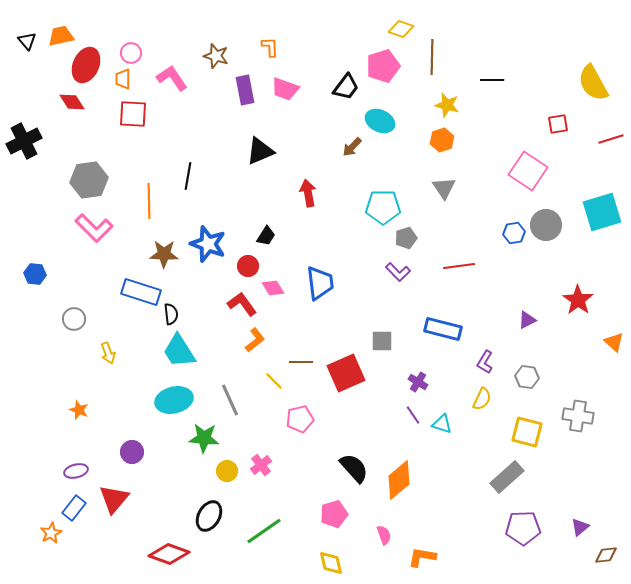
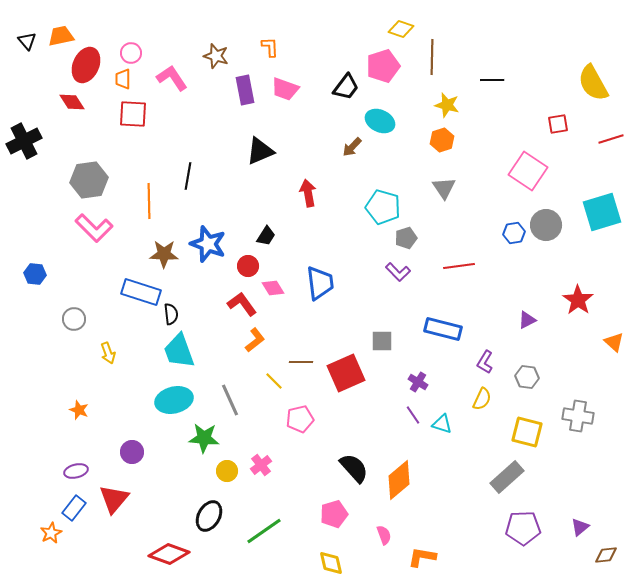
cyan pentagon at (383, 207): rotated 16 degrees clockwise
cyan trapezoid at (179, 351): rotated 12 degrees clockwise
